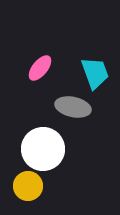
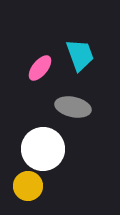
cyan trapezoid: moved 15 px left, 18 px up
